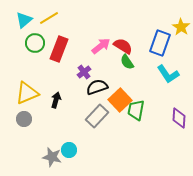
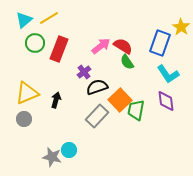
purple diamond: moved 13 px left, 17 px up; rotated 10 degrees counterclockwise
